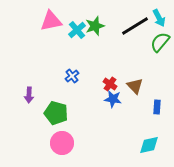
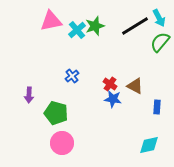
brown triangle: rotated 18 degrees counterclockwise
